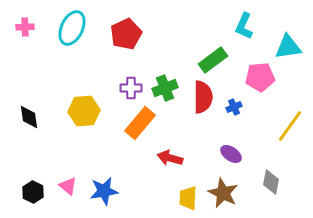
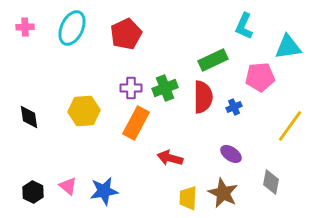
green rectangle: rotated 12 degrees clockwise
orange rectangle: moved 4 px left; rotated 12 degrees counterclockwise
